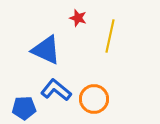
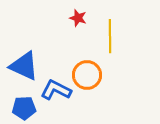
yellow line: rotated 12 degrees counterclockwise
blue triangle: moved 22 px left, 16 px down
blue L-shape: rotated 12 degrees counterclockwise
orange circle: moved 7 px left, 24 px up
